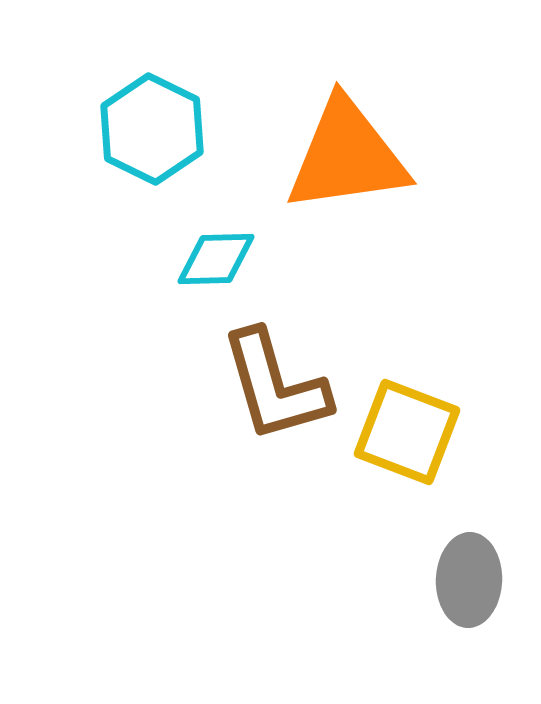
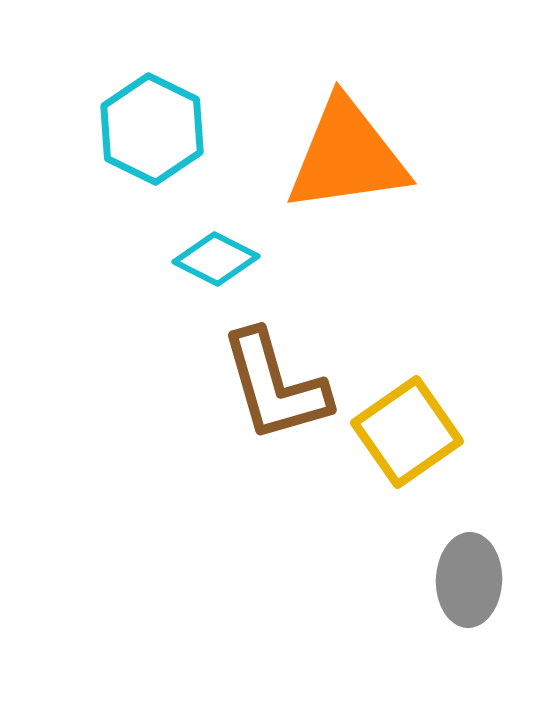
cyan diamond: rotated 28 degrees clockwise
yellow square: rotated 34 degrees clockwise
